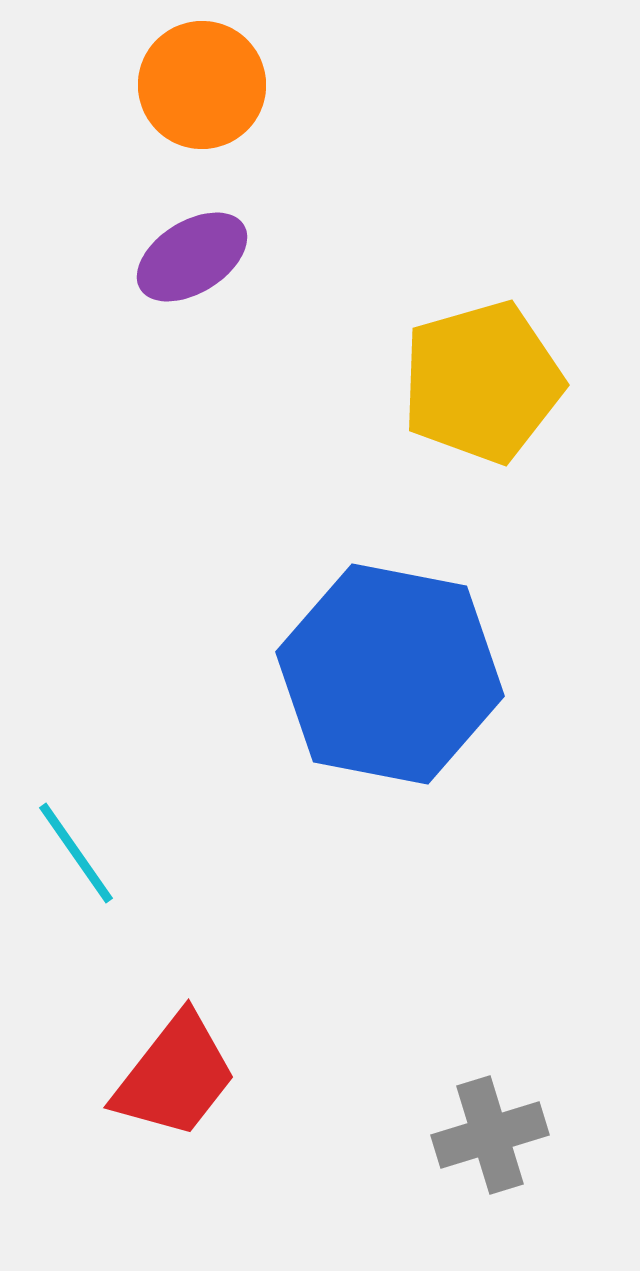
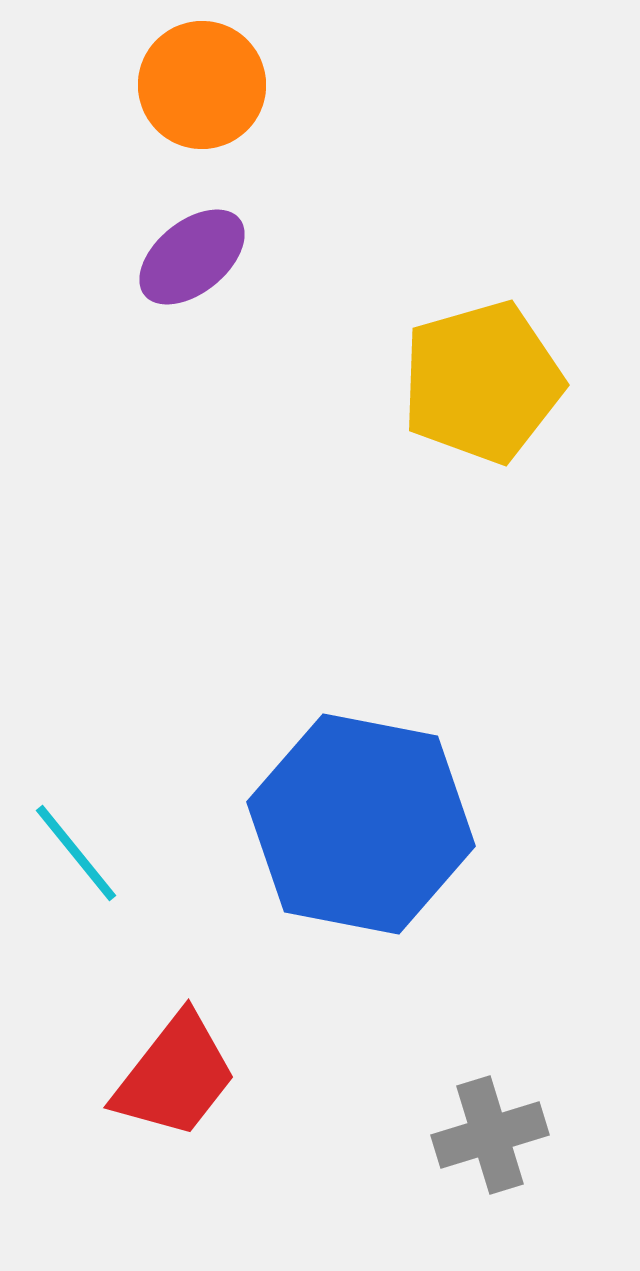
purple ellipse: rotated 7 degrees counterclockwise
blue hexagon: moved 29 px left, 150 px down
cyan line: rotated 4 degrees counterclockwise
